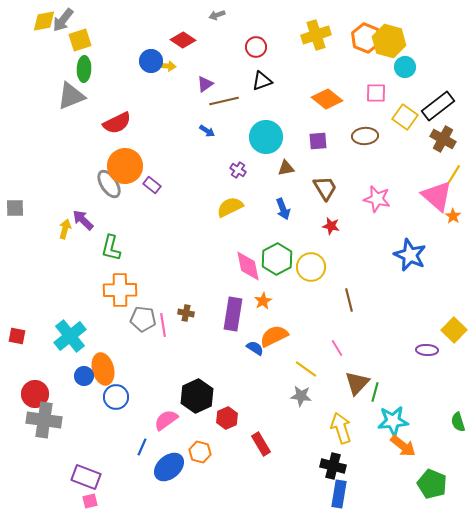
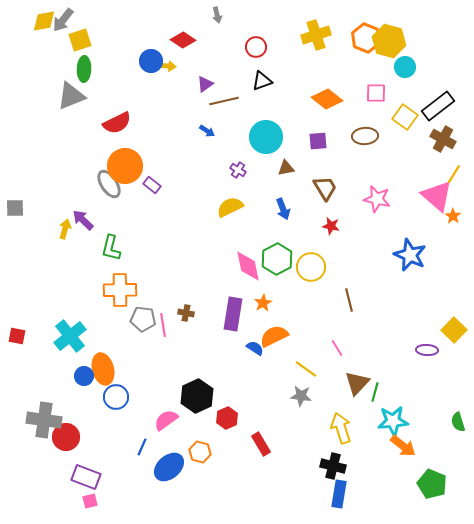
gray arrow at (217, 15): rotated 84 degrees counterclockwise
orange star at (263, 301): moved 2 px down
red circle at (35, 394): moved 31 px right, 43 px down
